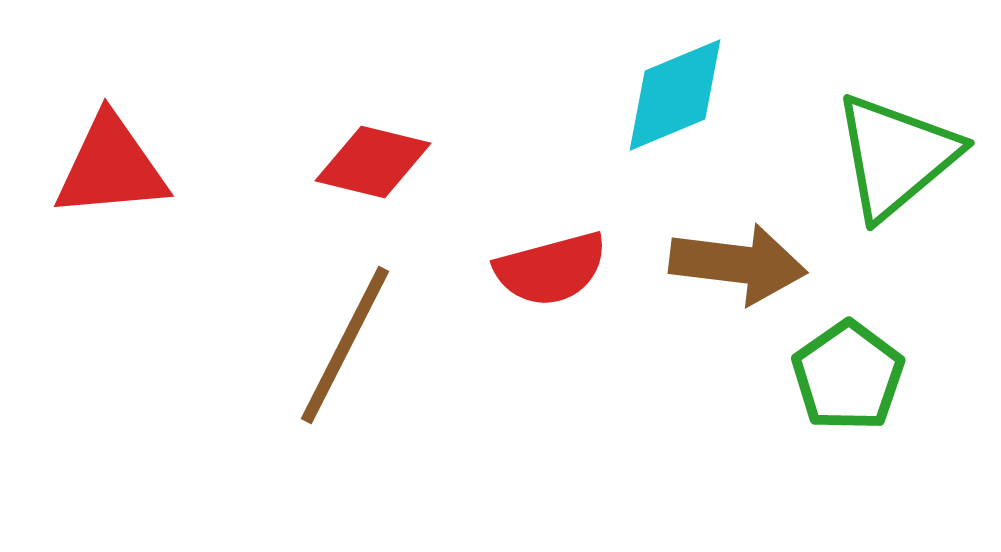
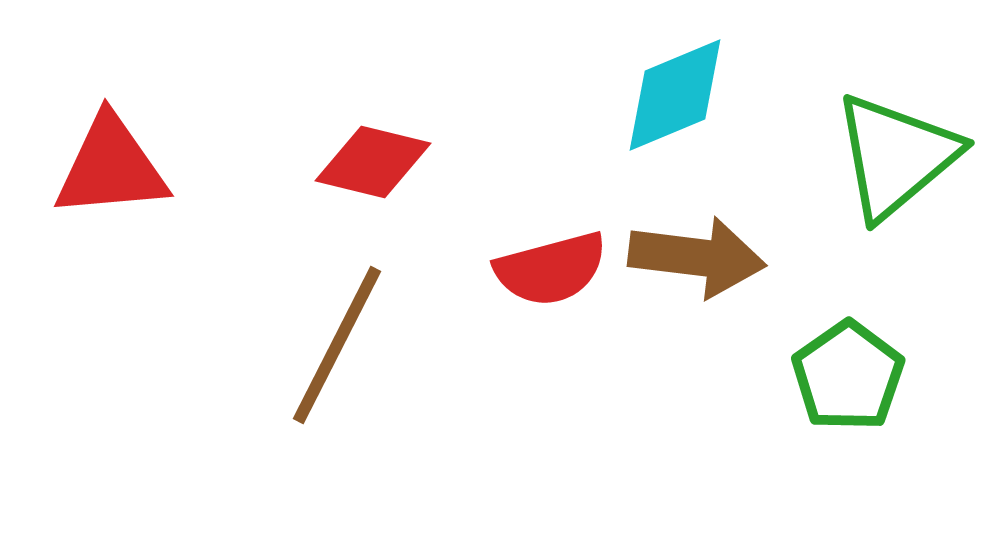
brown arrow: moved 41 px left, 7 px up
brown line: moved 8 px left
